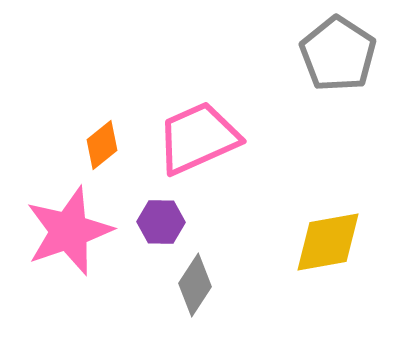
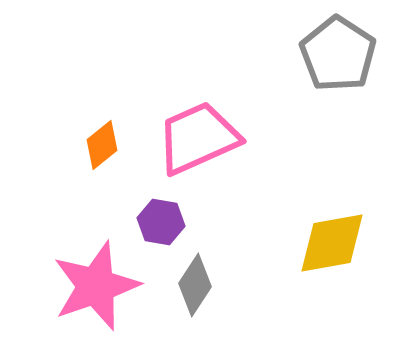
purple hexagon: rotated 9 degrees clockwise
pink star: moved 27 px right, 55 px down
yellow diamond: moved 4 px right, 1 px down
